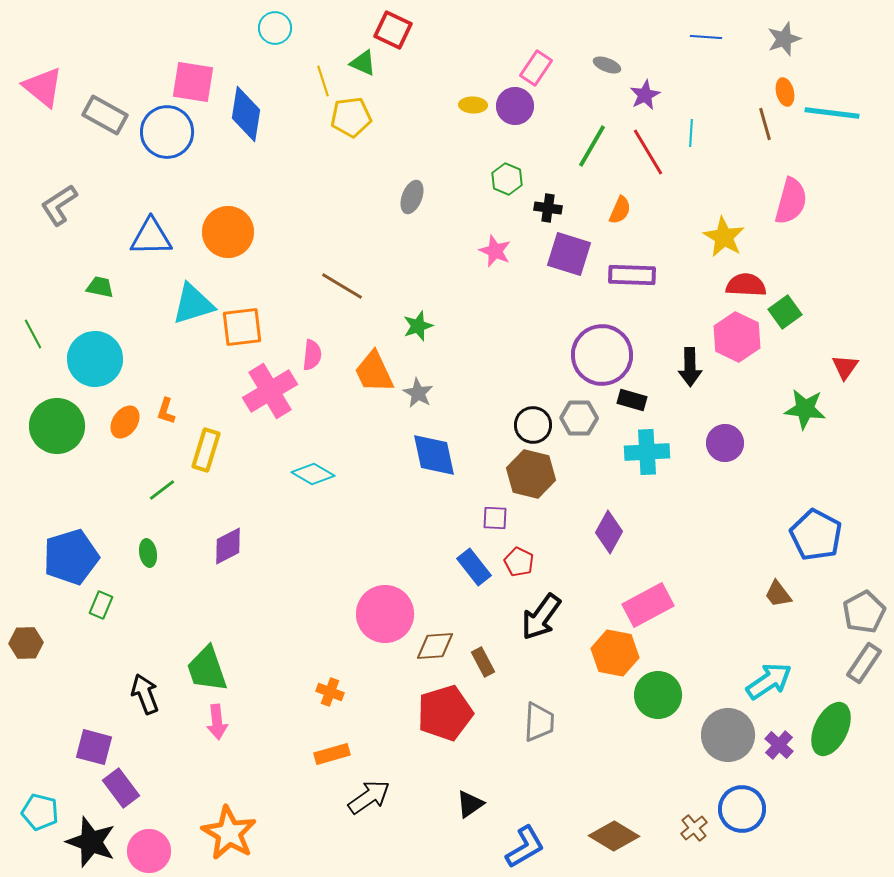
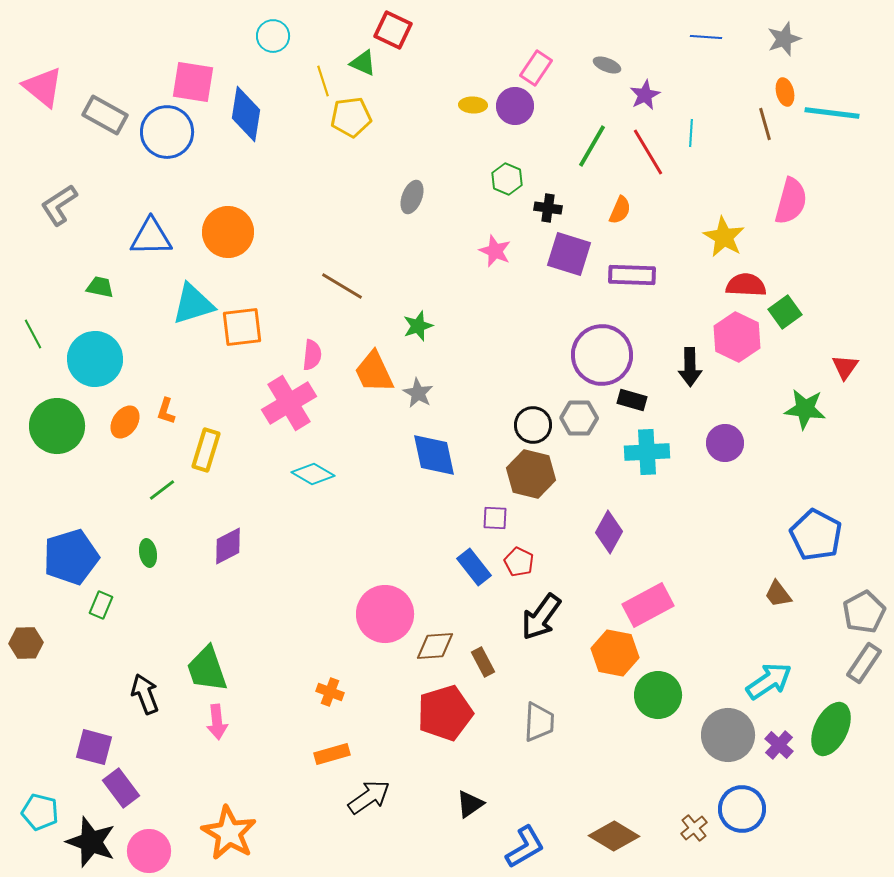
cyan circle at (275, 28): moved 2 px left, 8 px down
pink cross at (270, 391): moved 19 px right, 12 px down
